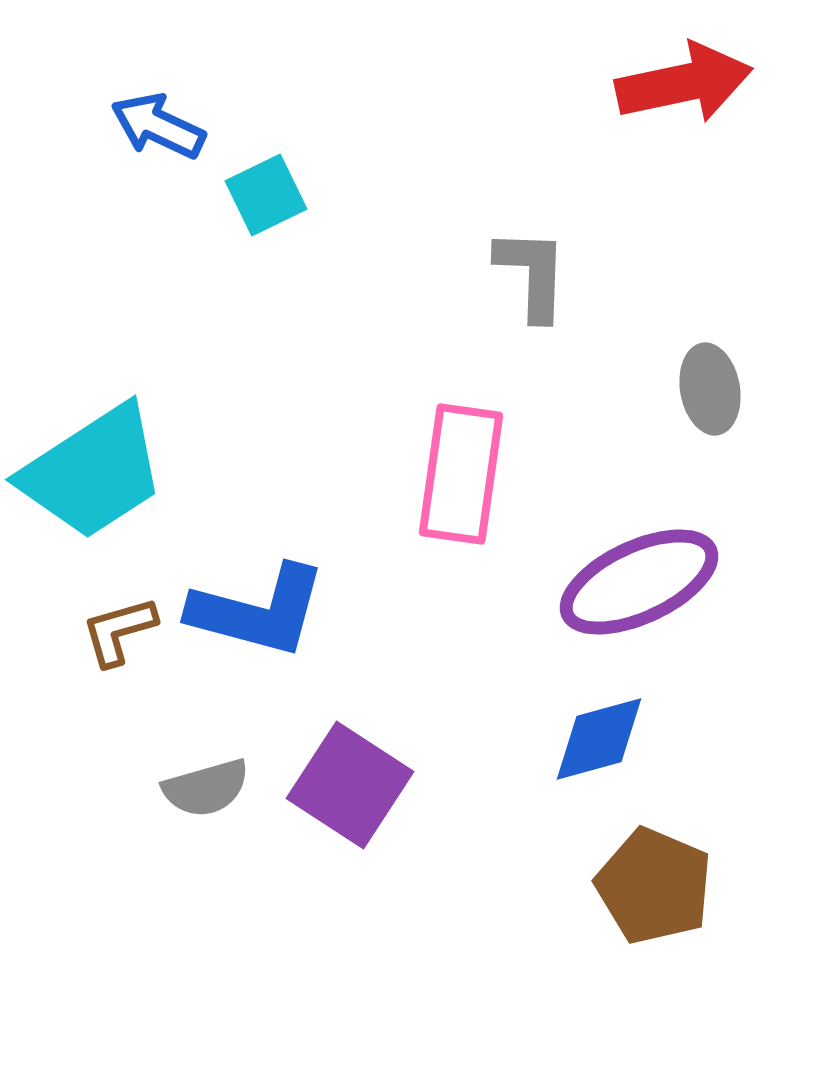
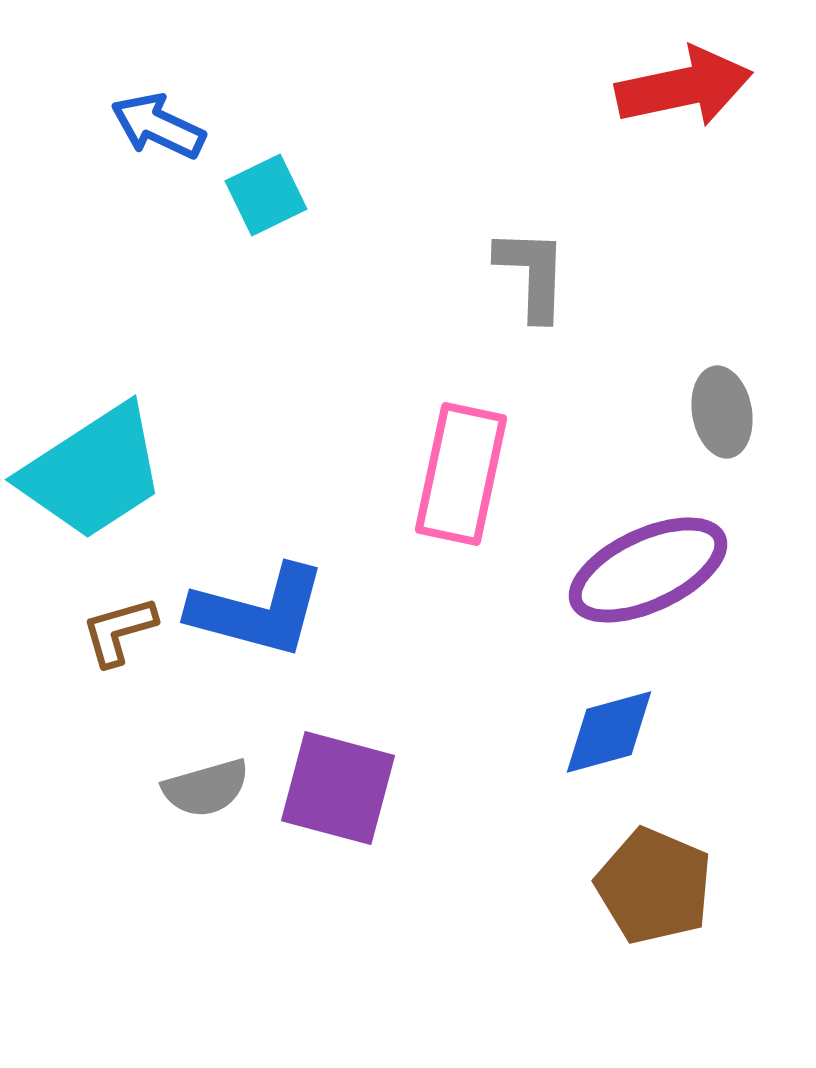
red arrow: moved 4 px down
gray ellipse: moved 12 px right, 23 px down
pink rectangle: rotated 4 degrees clockwise
purple ellipse: moved 9 px right, 12 px up
blue diamond: moved 10 px right, 7 px up
purple square: moved 12 px left, 3 px down; rotated 18 degrees counterclockwise
